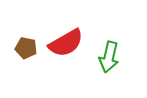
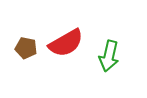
green arrow: moved 1 px up
